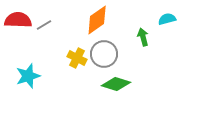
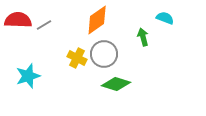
cyan semicircle: moved 2 px left, 1 px up; rotated 36 degrees clockwise
